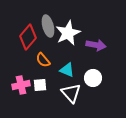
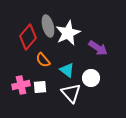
purple arrow: moved 2 px right, 3 px down; rotated 24 degrees clockwise
cyan triangle: rotated 14 degrees clockwise
white circle: moved 2 px left
white square: moved 2 px down
